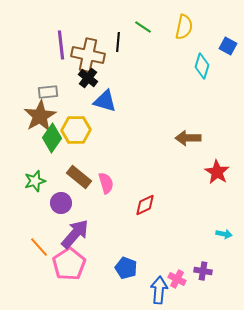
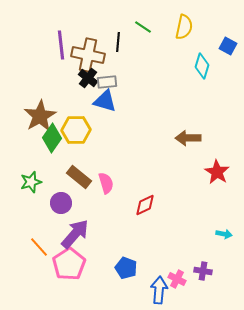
gray rectangle: moved 59 px right, 10 px up
green star: moved 4 px left, 1 px down
